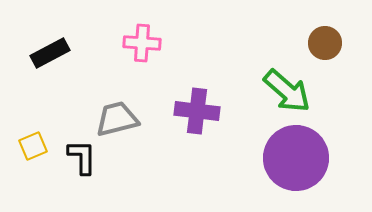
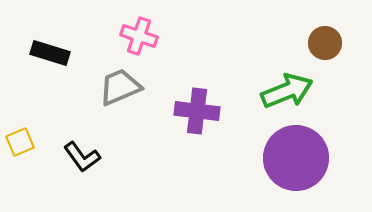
pink cross: moved 3 px left, 7 px up; rotated 15 degrees clockwise
black rectangle: rotated 45 degrees clockwise
green arrow: rotated 63 degrees counterclockwise
gray trapezoid: moved 3 px right, 32 px up; rotated 9 degrees counterclockwise
yellow square: moved 13 px left, 4 px up
black L-shape: rotated 144 degrees clockwise
